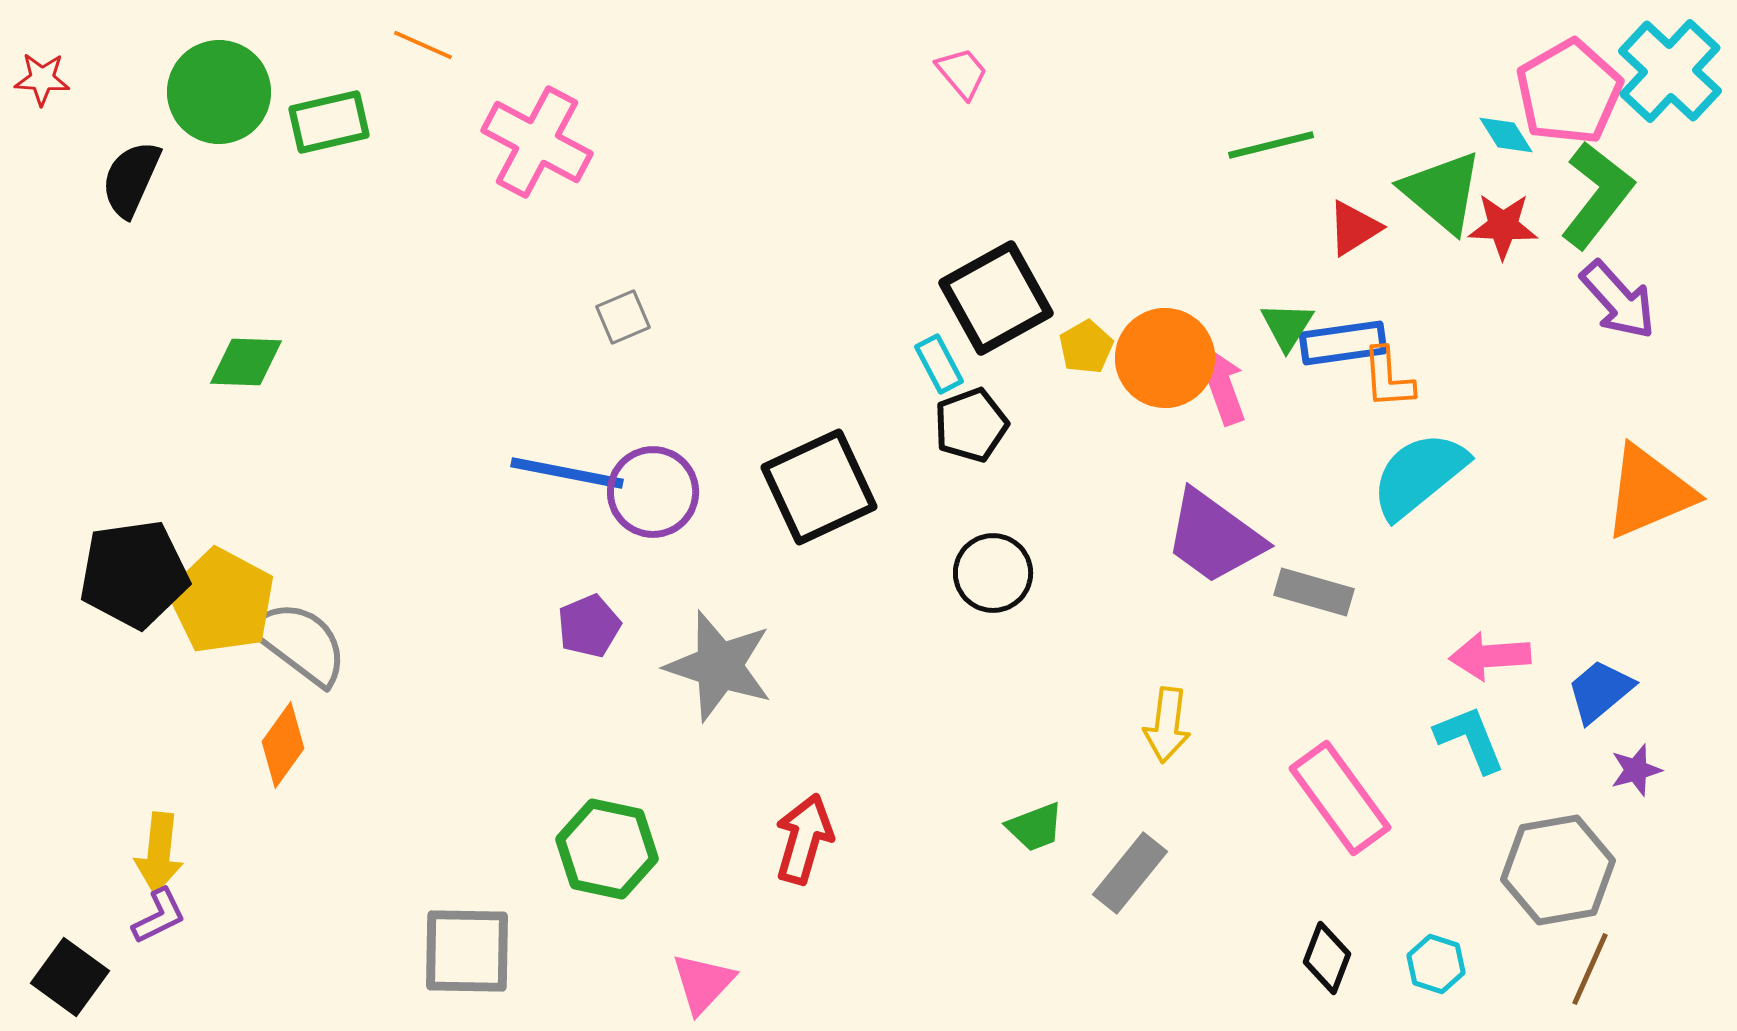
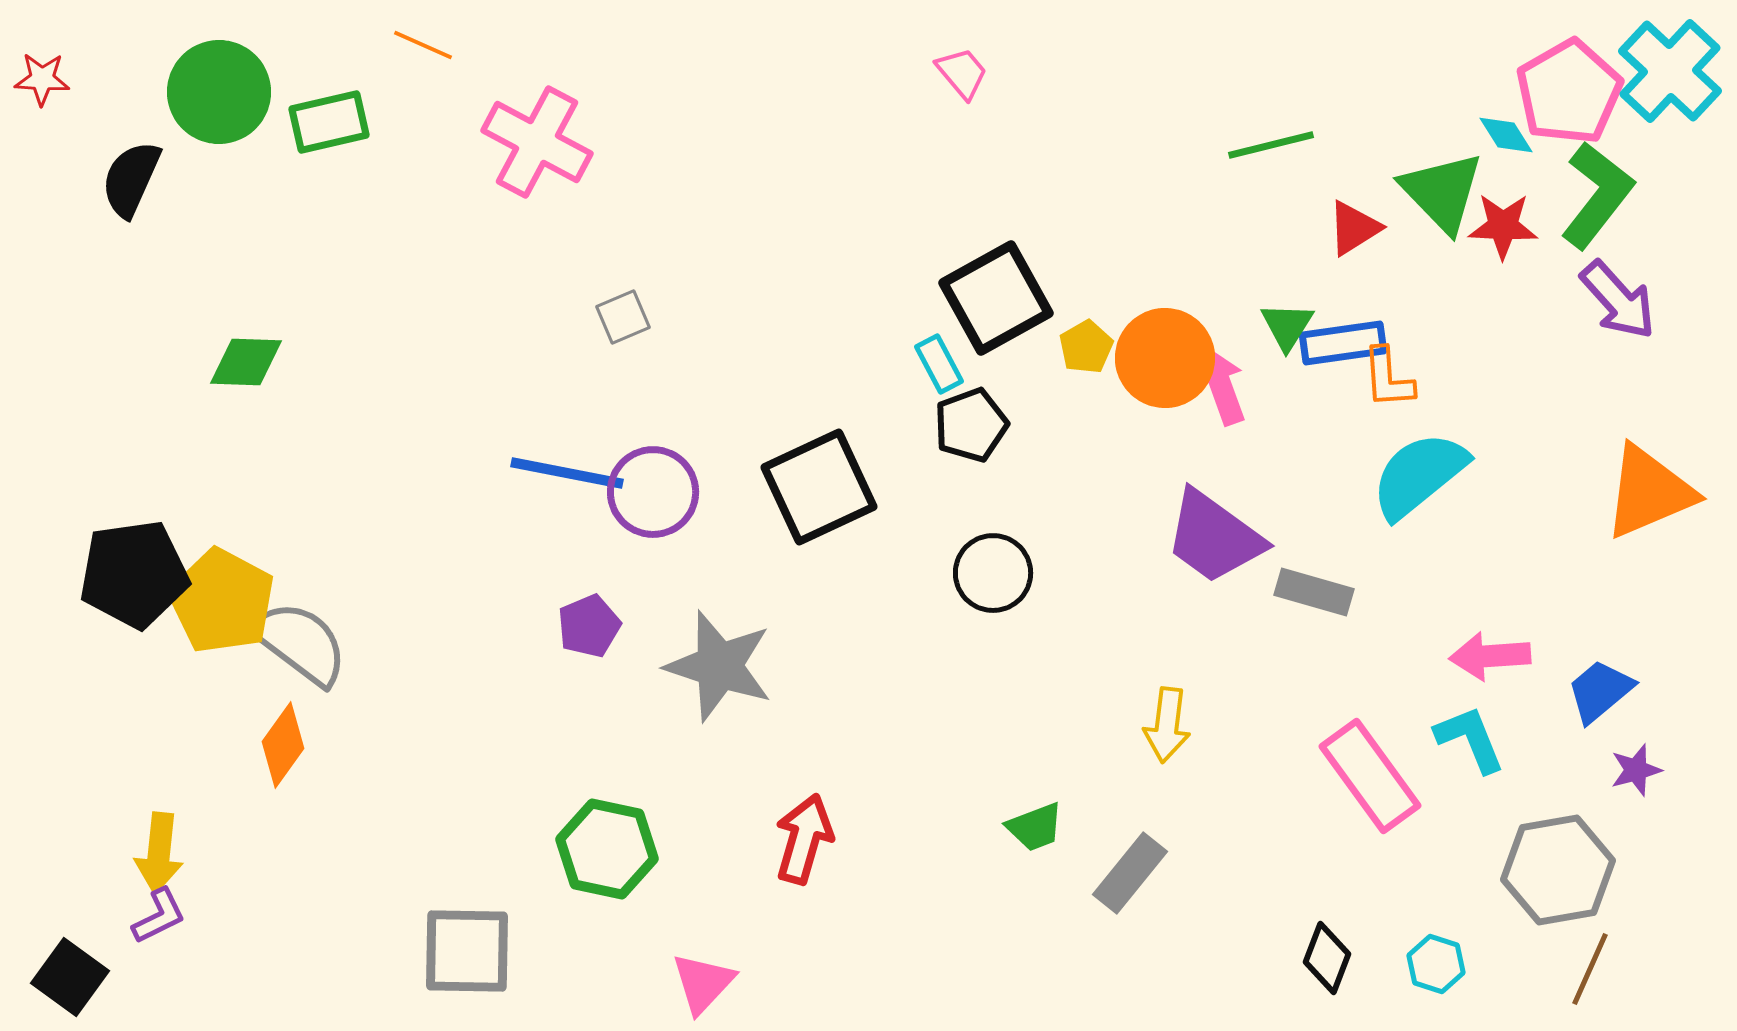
green triangle at (1442, 192): rotated 6 degrees clockwise
pink rectangle at (1340, 798): moved 30 px right, 22 px up
